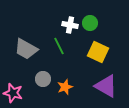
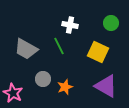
green circle: moved 21 px right
pink star: rotated 12 degrees clockwise
